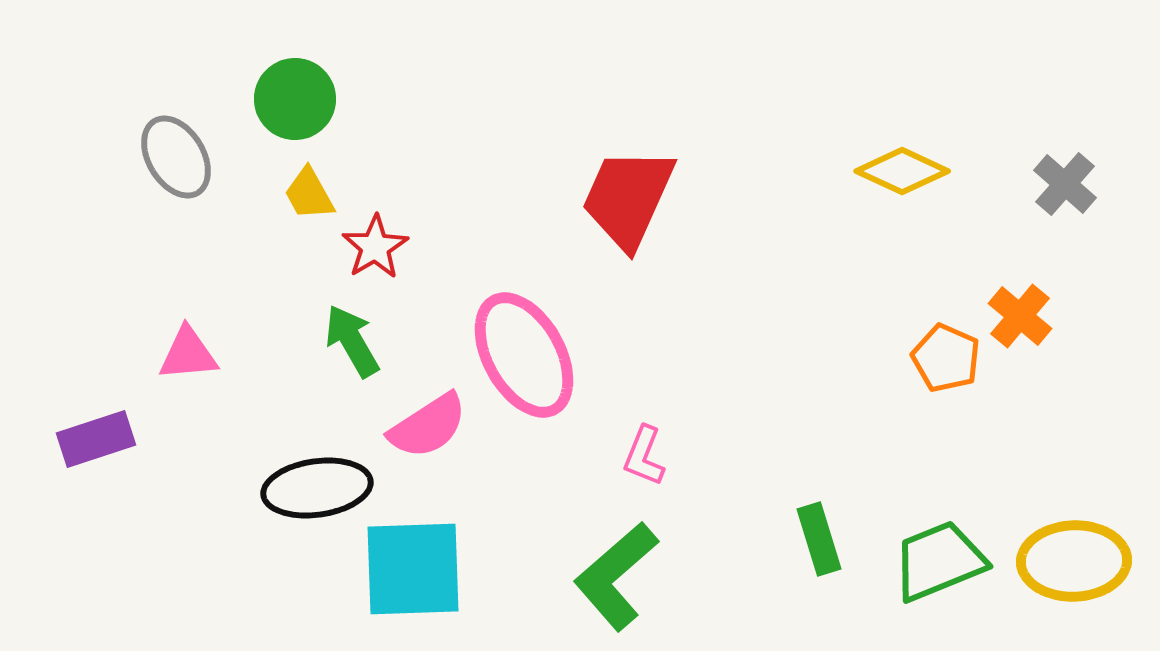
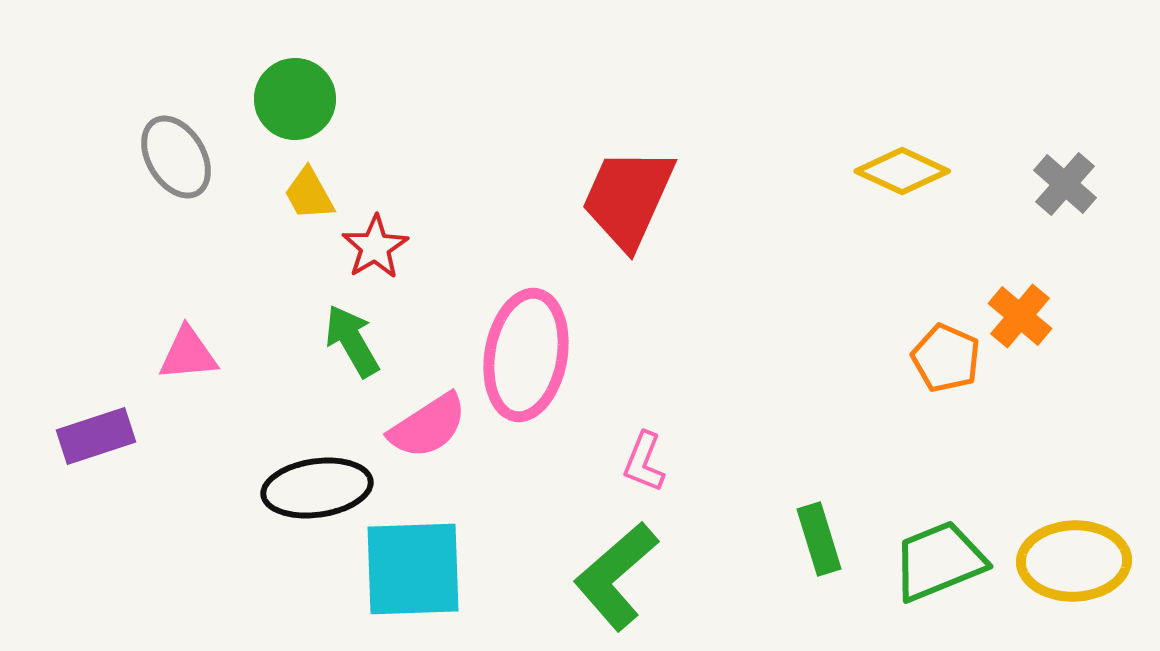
pink ellipse: moved 2 px right; rotated 39 degrees clockwise
purple rectangle: moved 3 px up
pink L-shape: moved 6 px down
